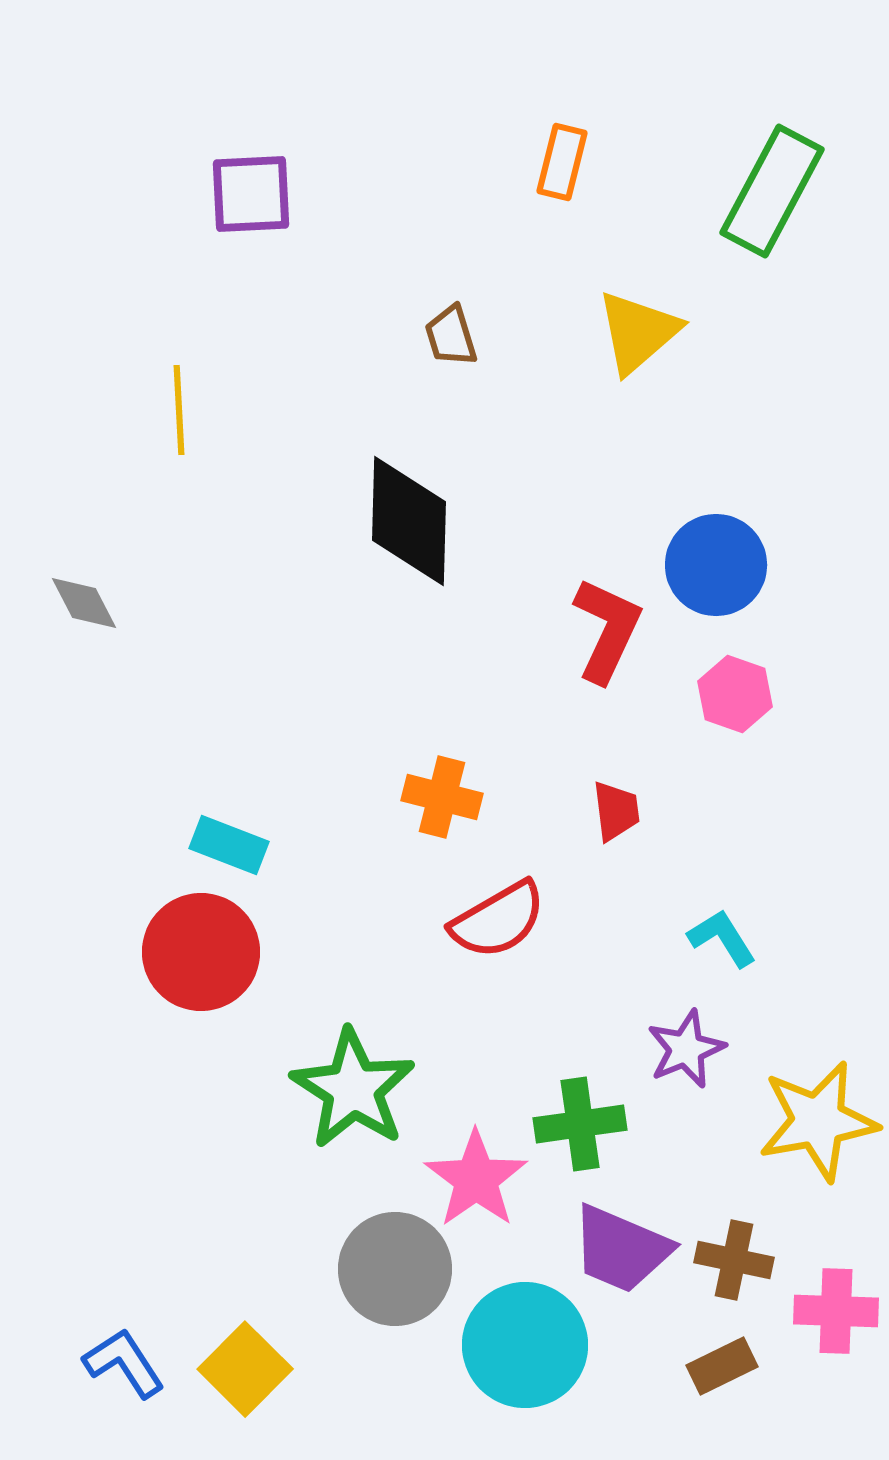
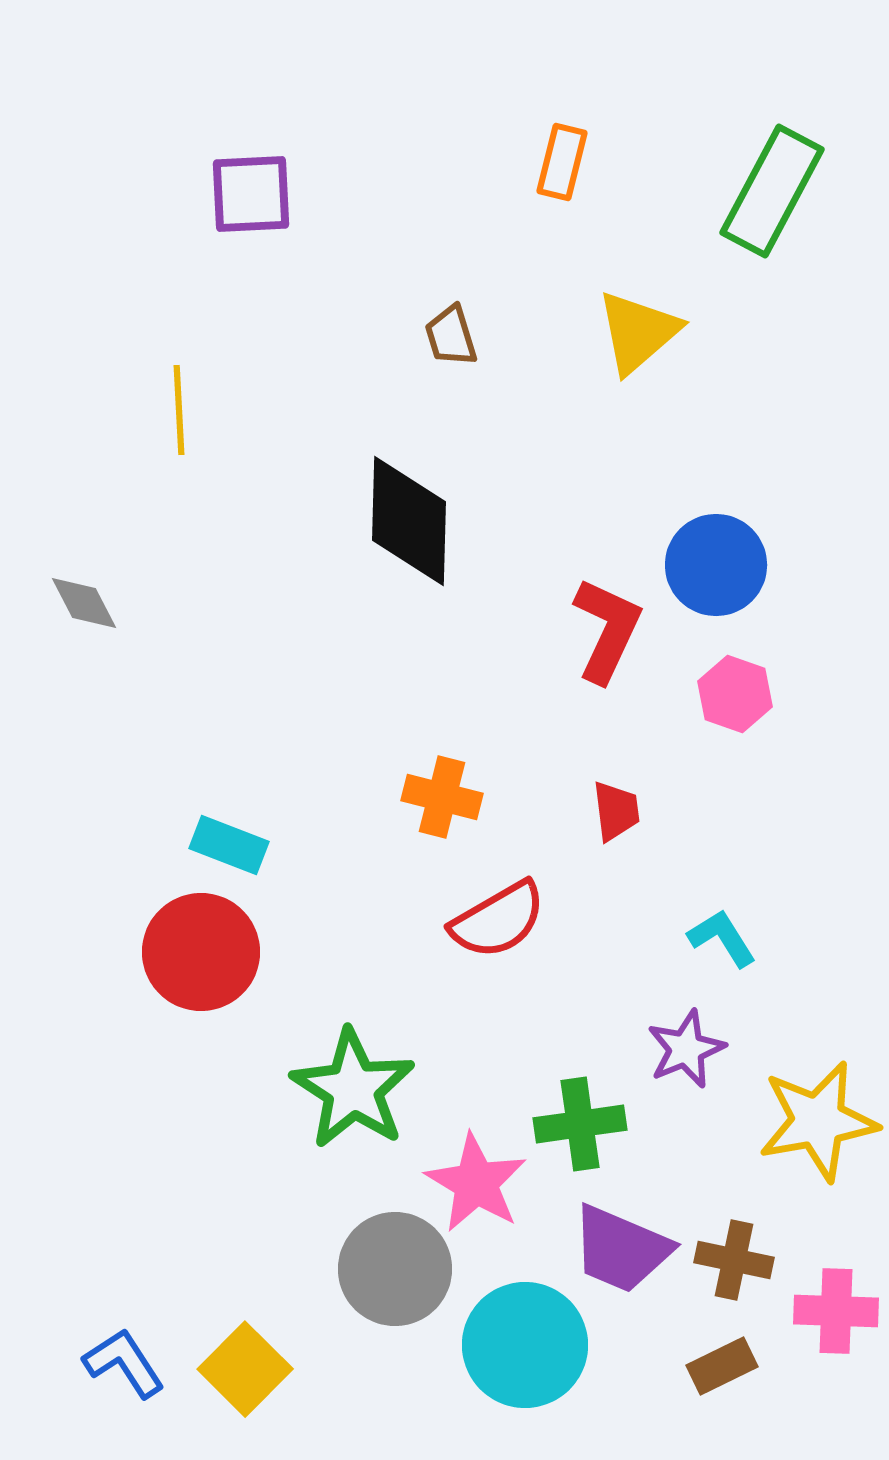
pink star: moved 4 px down; rotated 6 degrees counterclockwise
